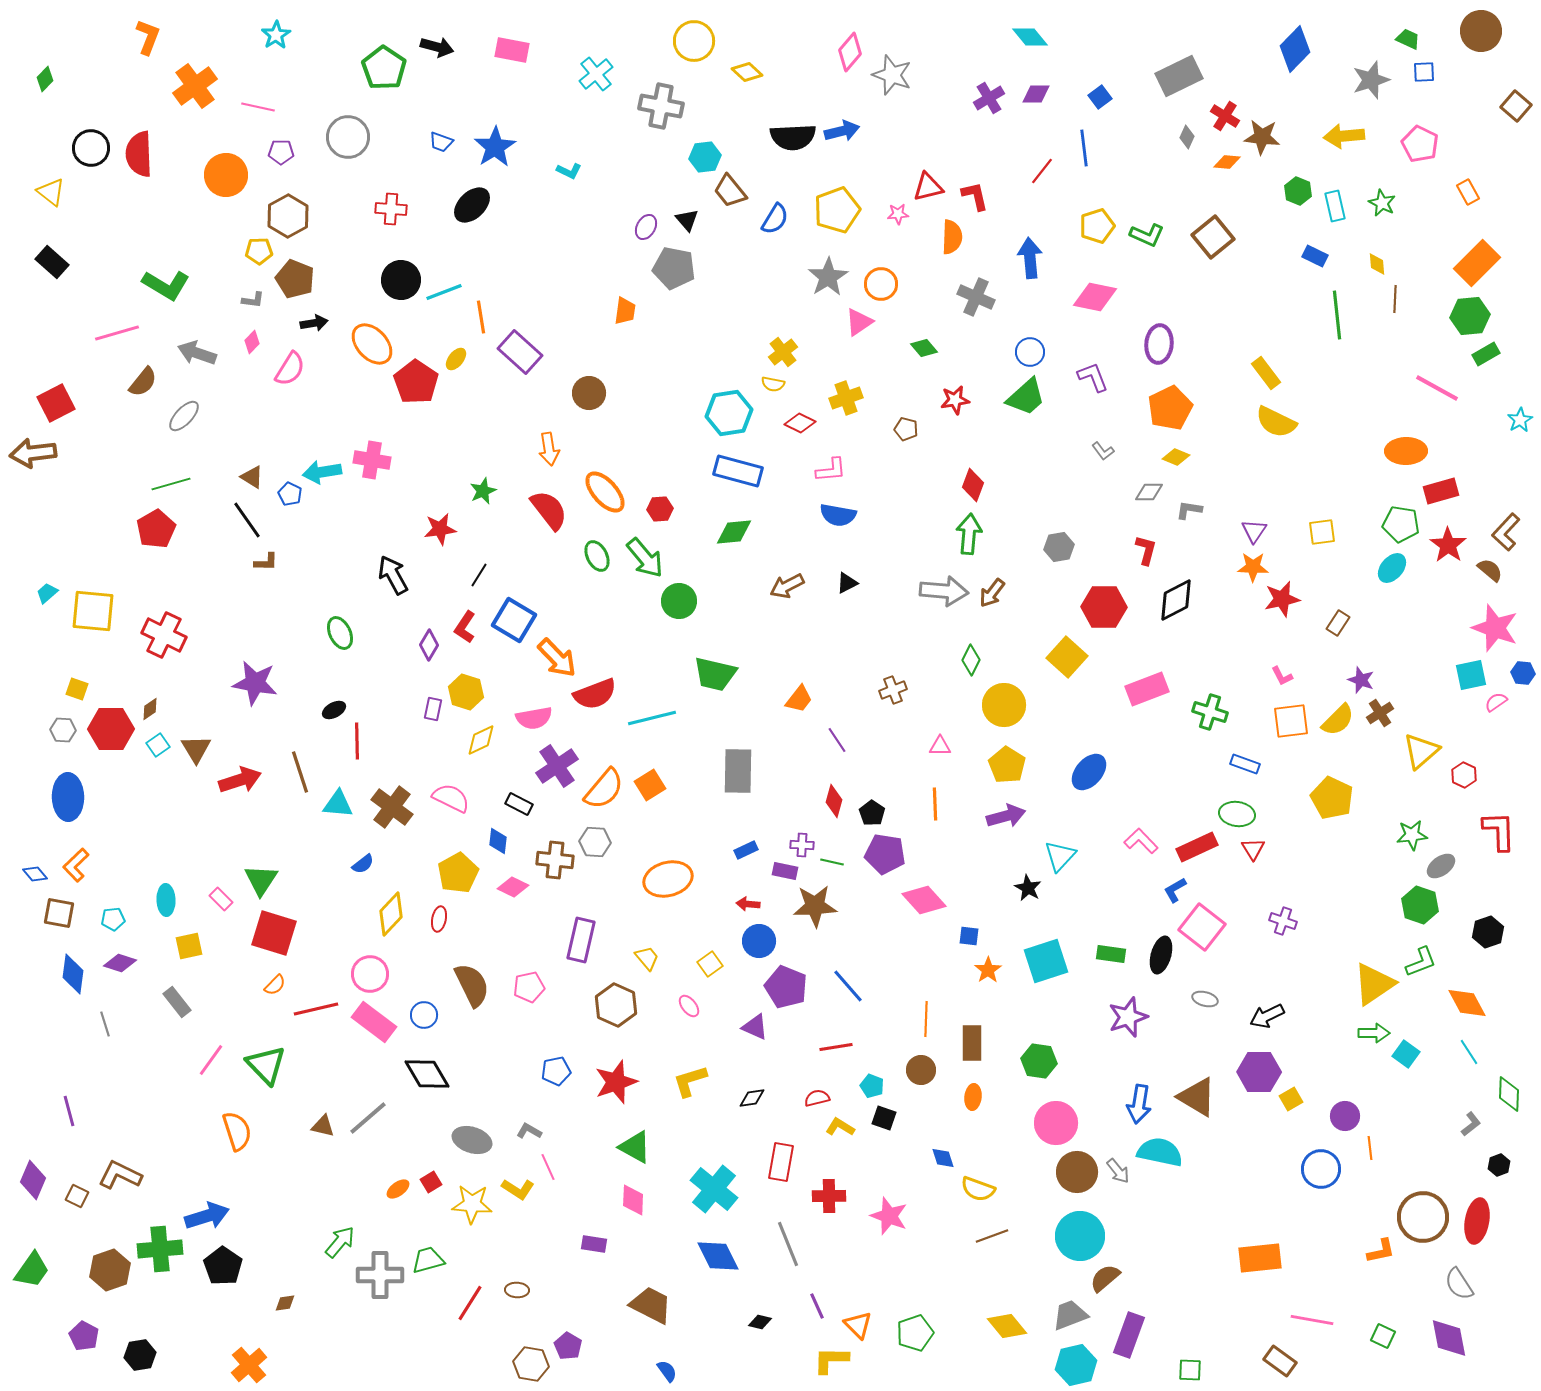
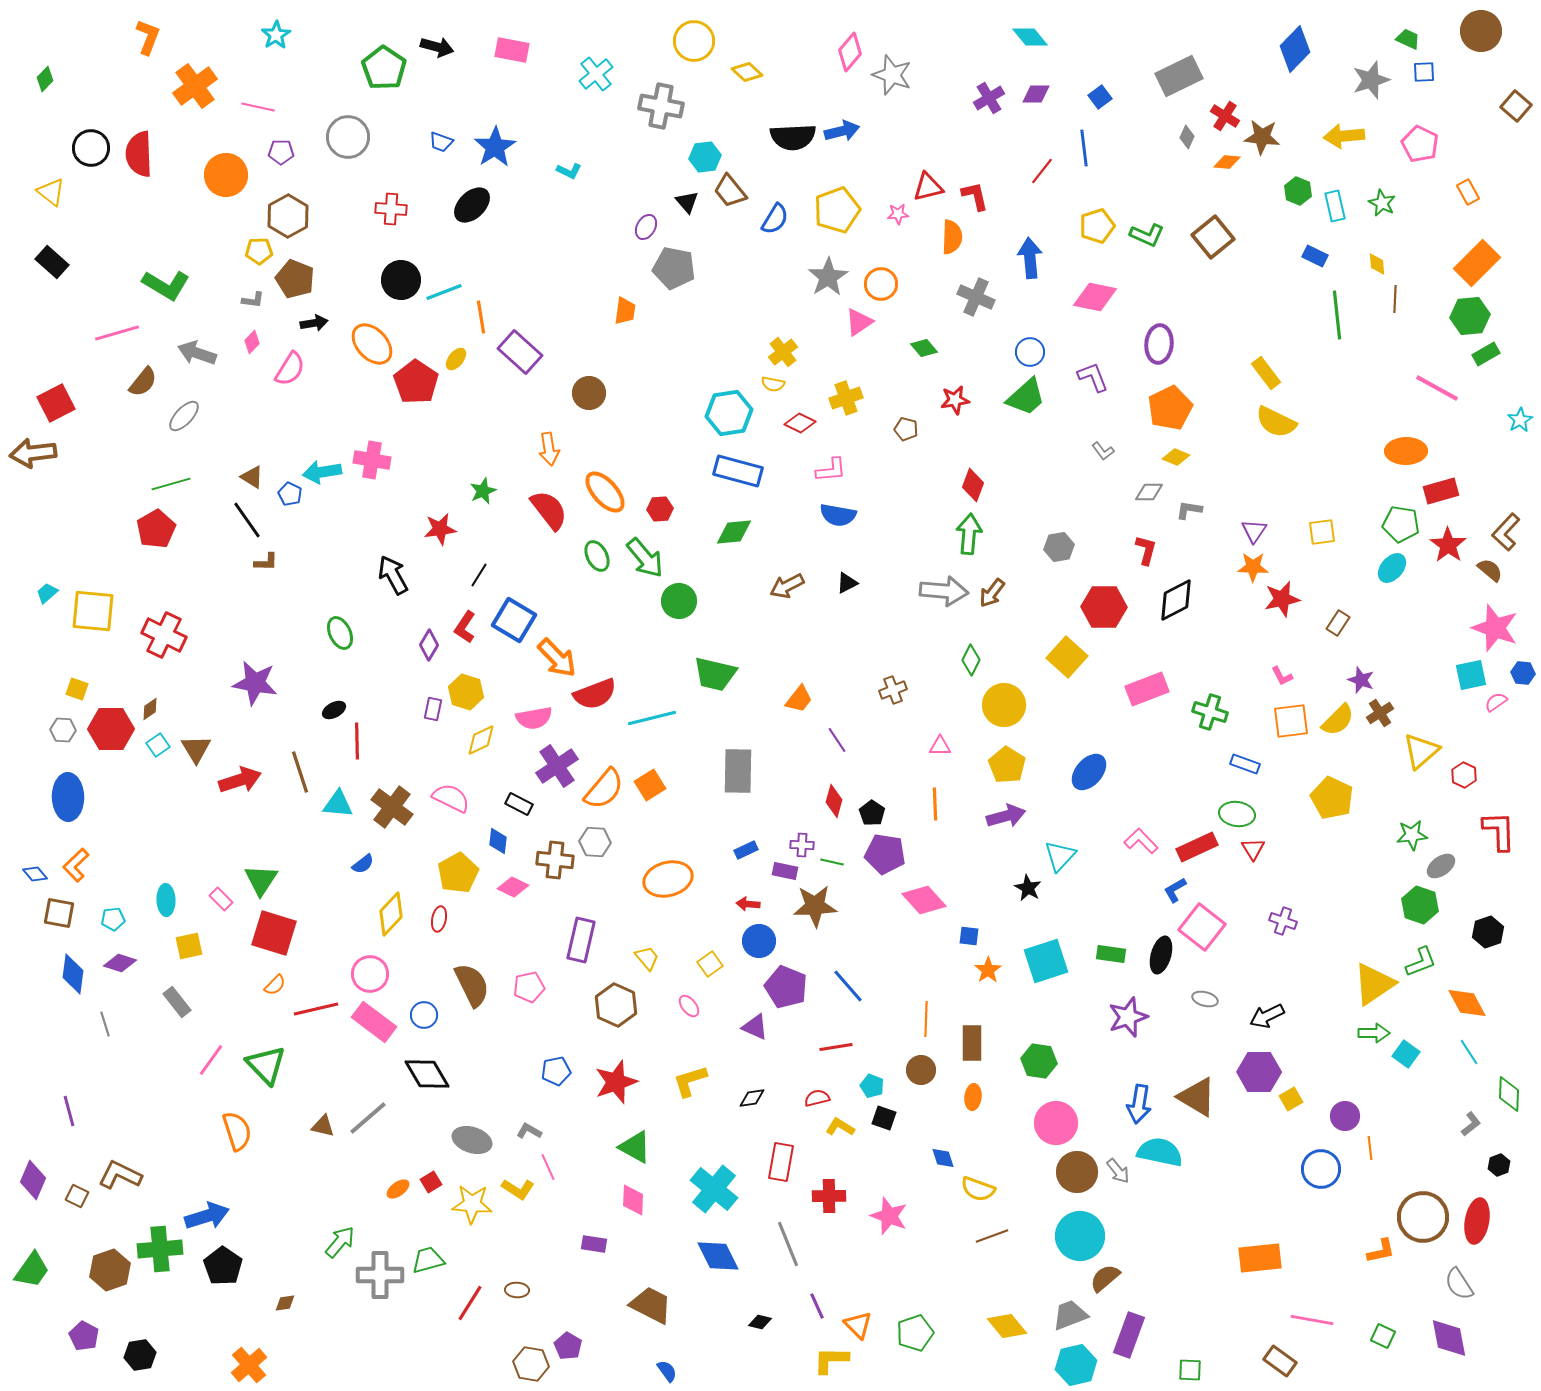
black triangle at (687, 220): moved 18 px up
